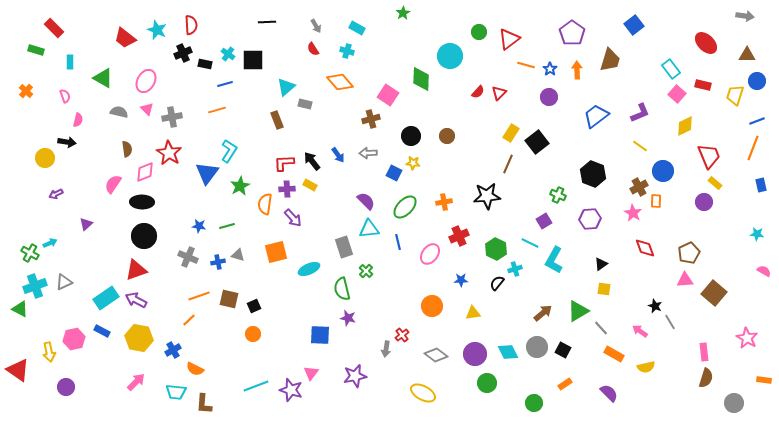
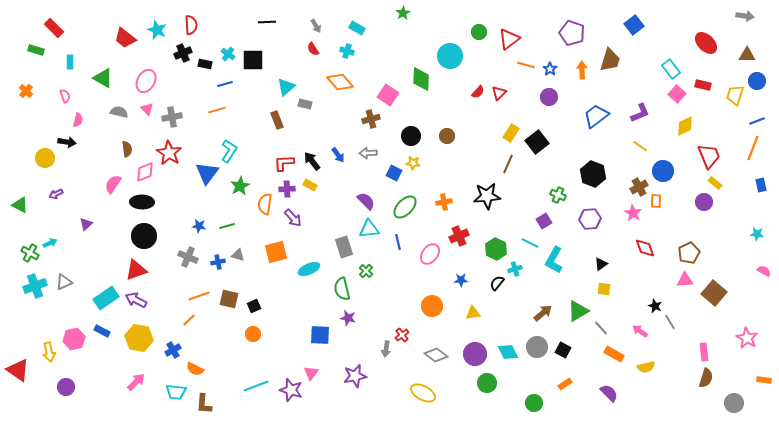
purple pentagon at (572, 33): rotated 15 degrees counterclockwise
orange arrow at (577, 70): moved 5 px right
green triangle at (20, 309): moved 104 px up
